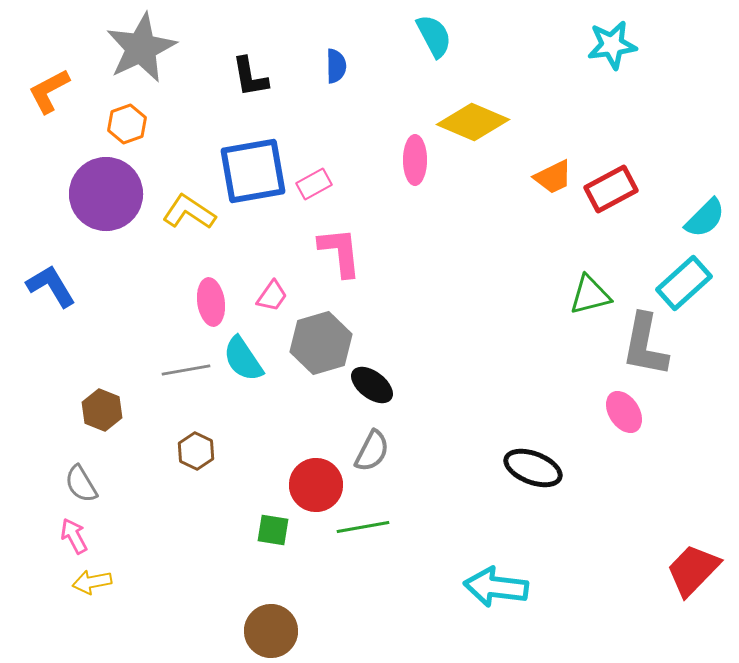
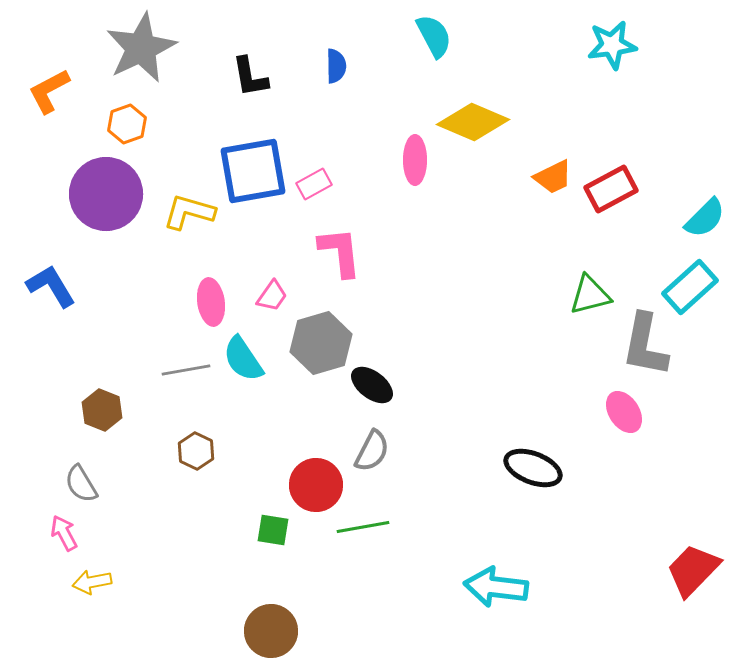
yellow L-shape at (189, 212): rotated 18 degrees counterclockwise
cyan rectangle at (684, 283): moved 6 px right, 4 px down
pink arrow at (74, 536): moved 10 px left, 3 px up
